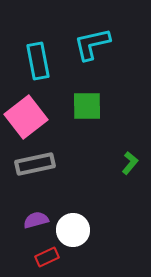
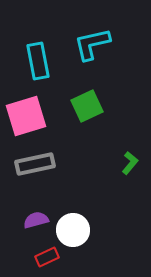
green square: rotated 24 degrees counterclockwise
pink square: moved 1 px up; rotated 21 degrees clockwise
